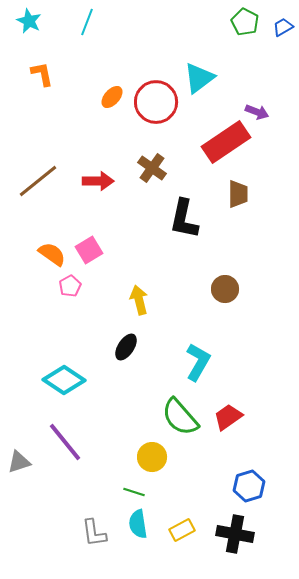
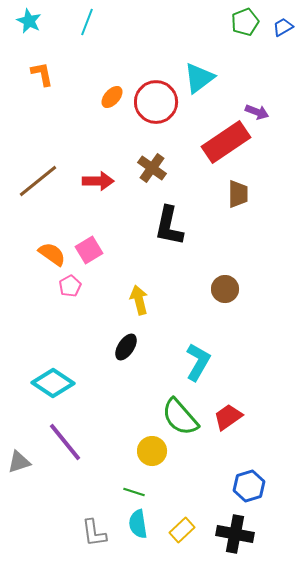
green pentagon: rotated 24 degrees clockwise
black L-shape: moved 15 px left, 7 px down
cyan diamond: moved 11 px left, 3 px down
yellow circle: moved 6 px up
yellow rectangle: rotated 15 degrees counterclockwise
